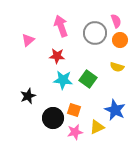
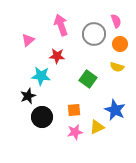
pink arrow: moved 1 px up
gray circle: moved 1 px left, 1 px down
orange circle: moved 4 px down
cyan star: moved 22 px left, 4 px up
orange square: rotated 24 degrees counterclockwise
black circle: moved 11 px left, 1 px up
